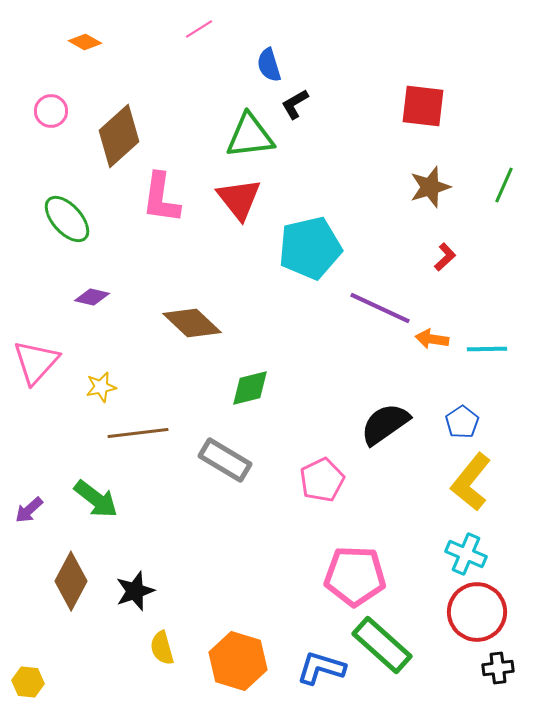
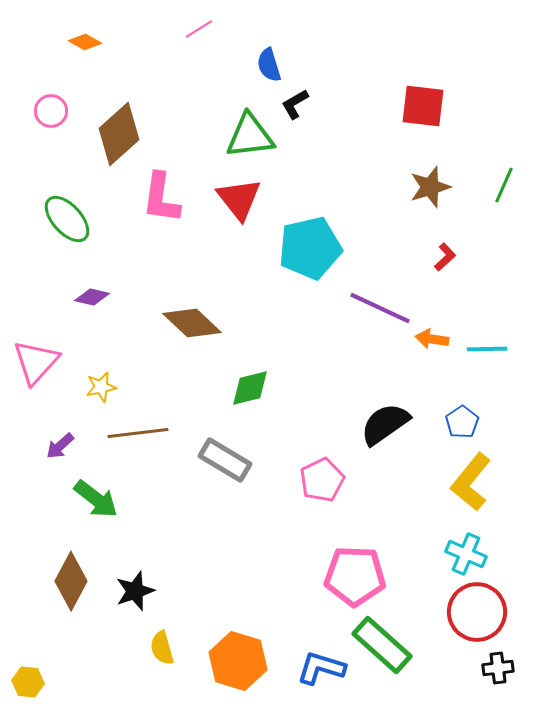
brown diamond at (119, 136): moved 2 px up
purple arrow at (29, 510): moved 31 px right, 64 px up
